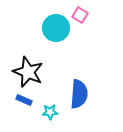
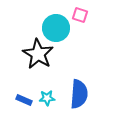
pink square: rotated 14 degrees counterclockwise
black star: moved 10 px right, 18 px up; rotated 8 degrees clockwise
cyan star: moved 3 px left, 14 px up
